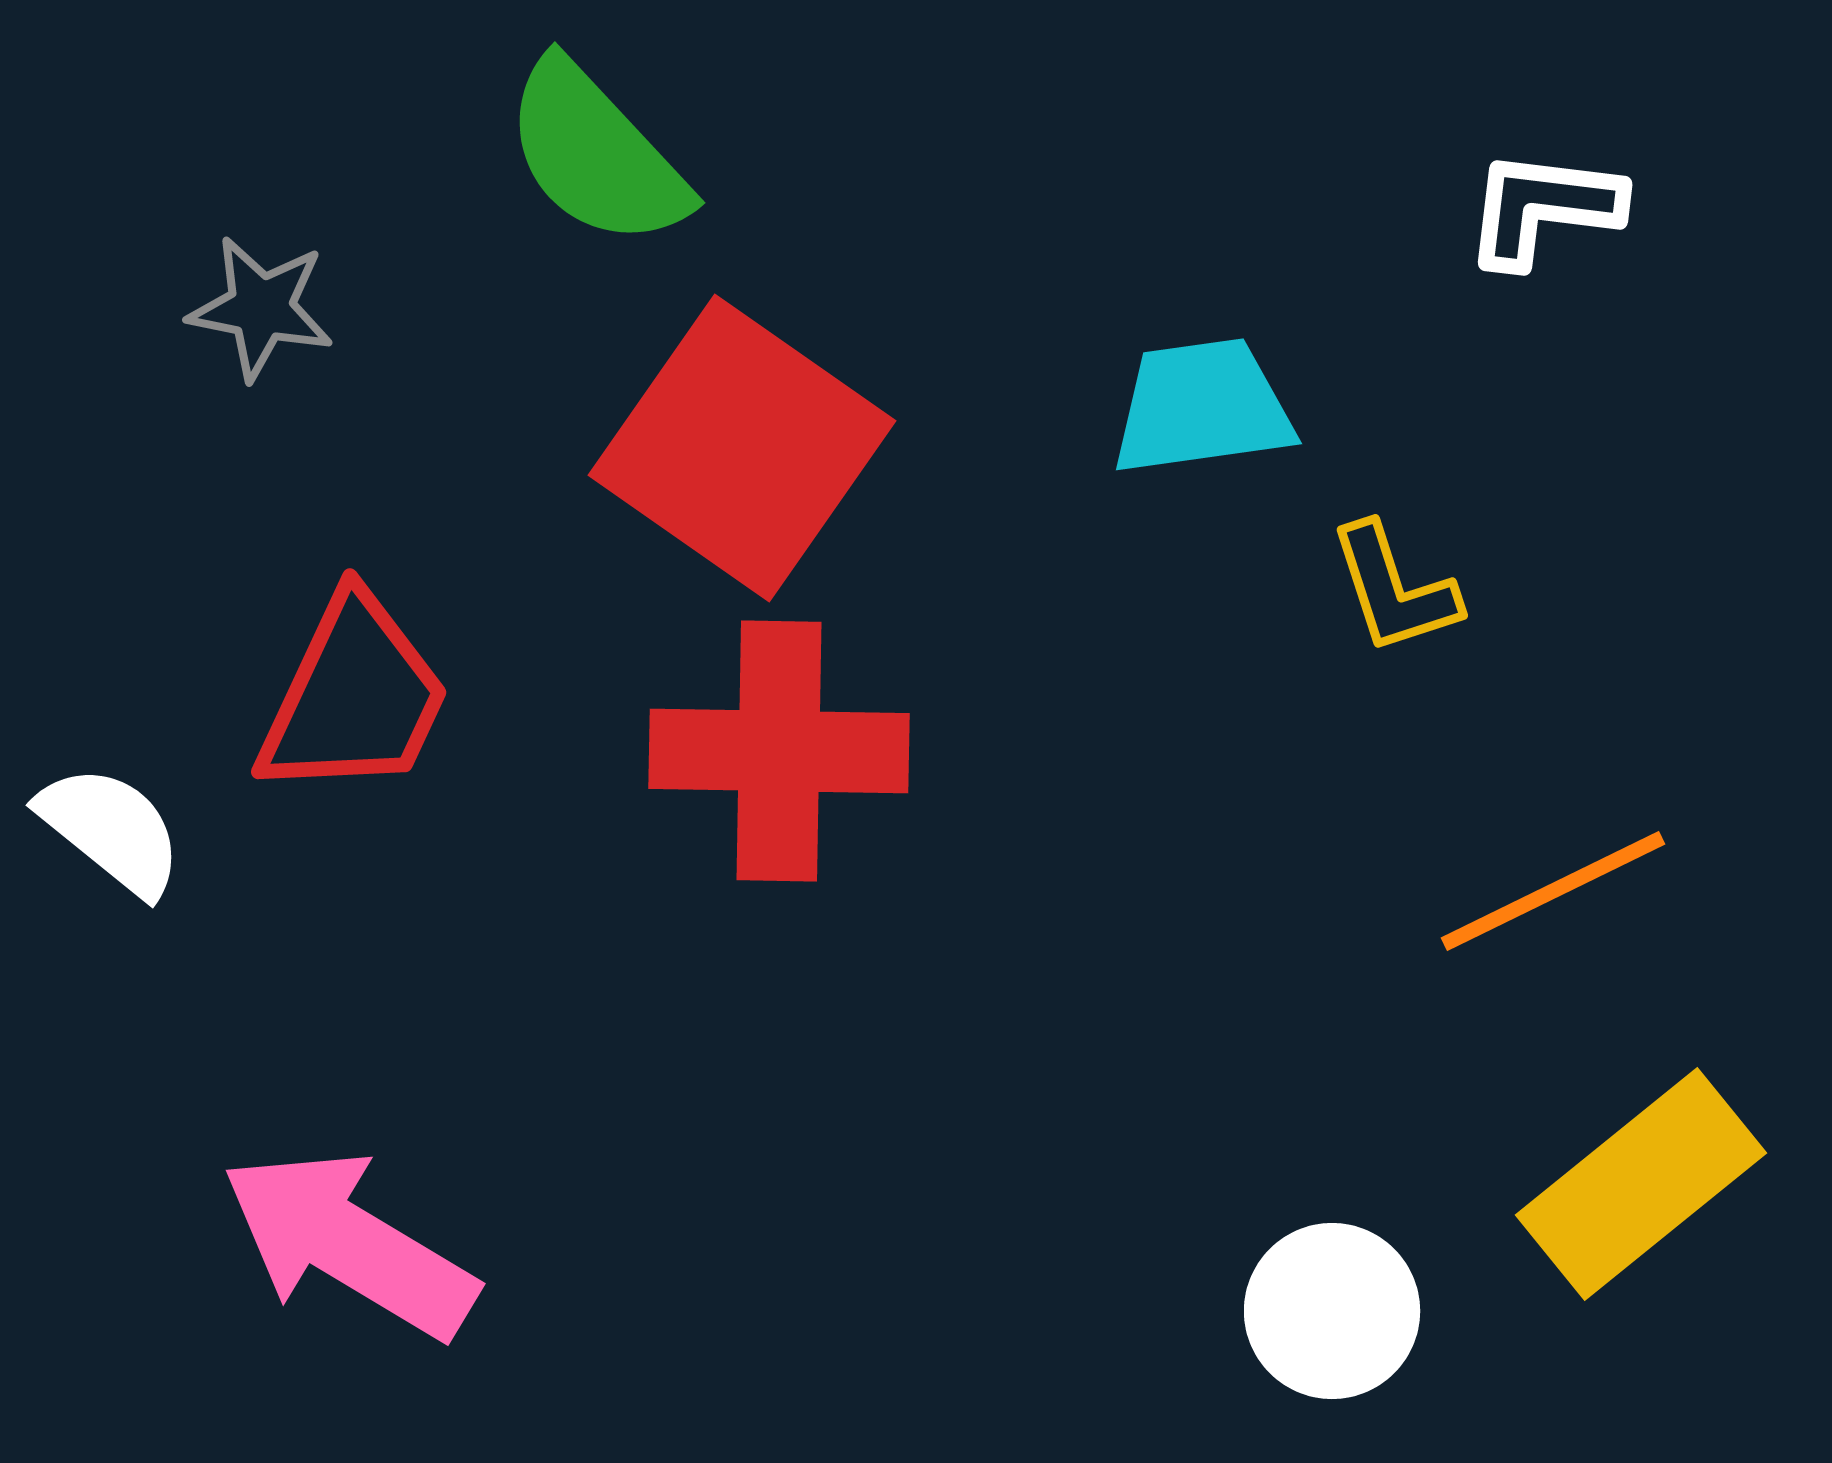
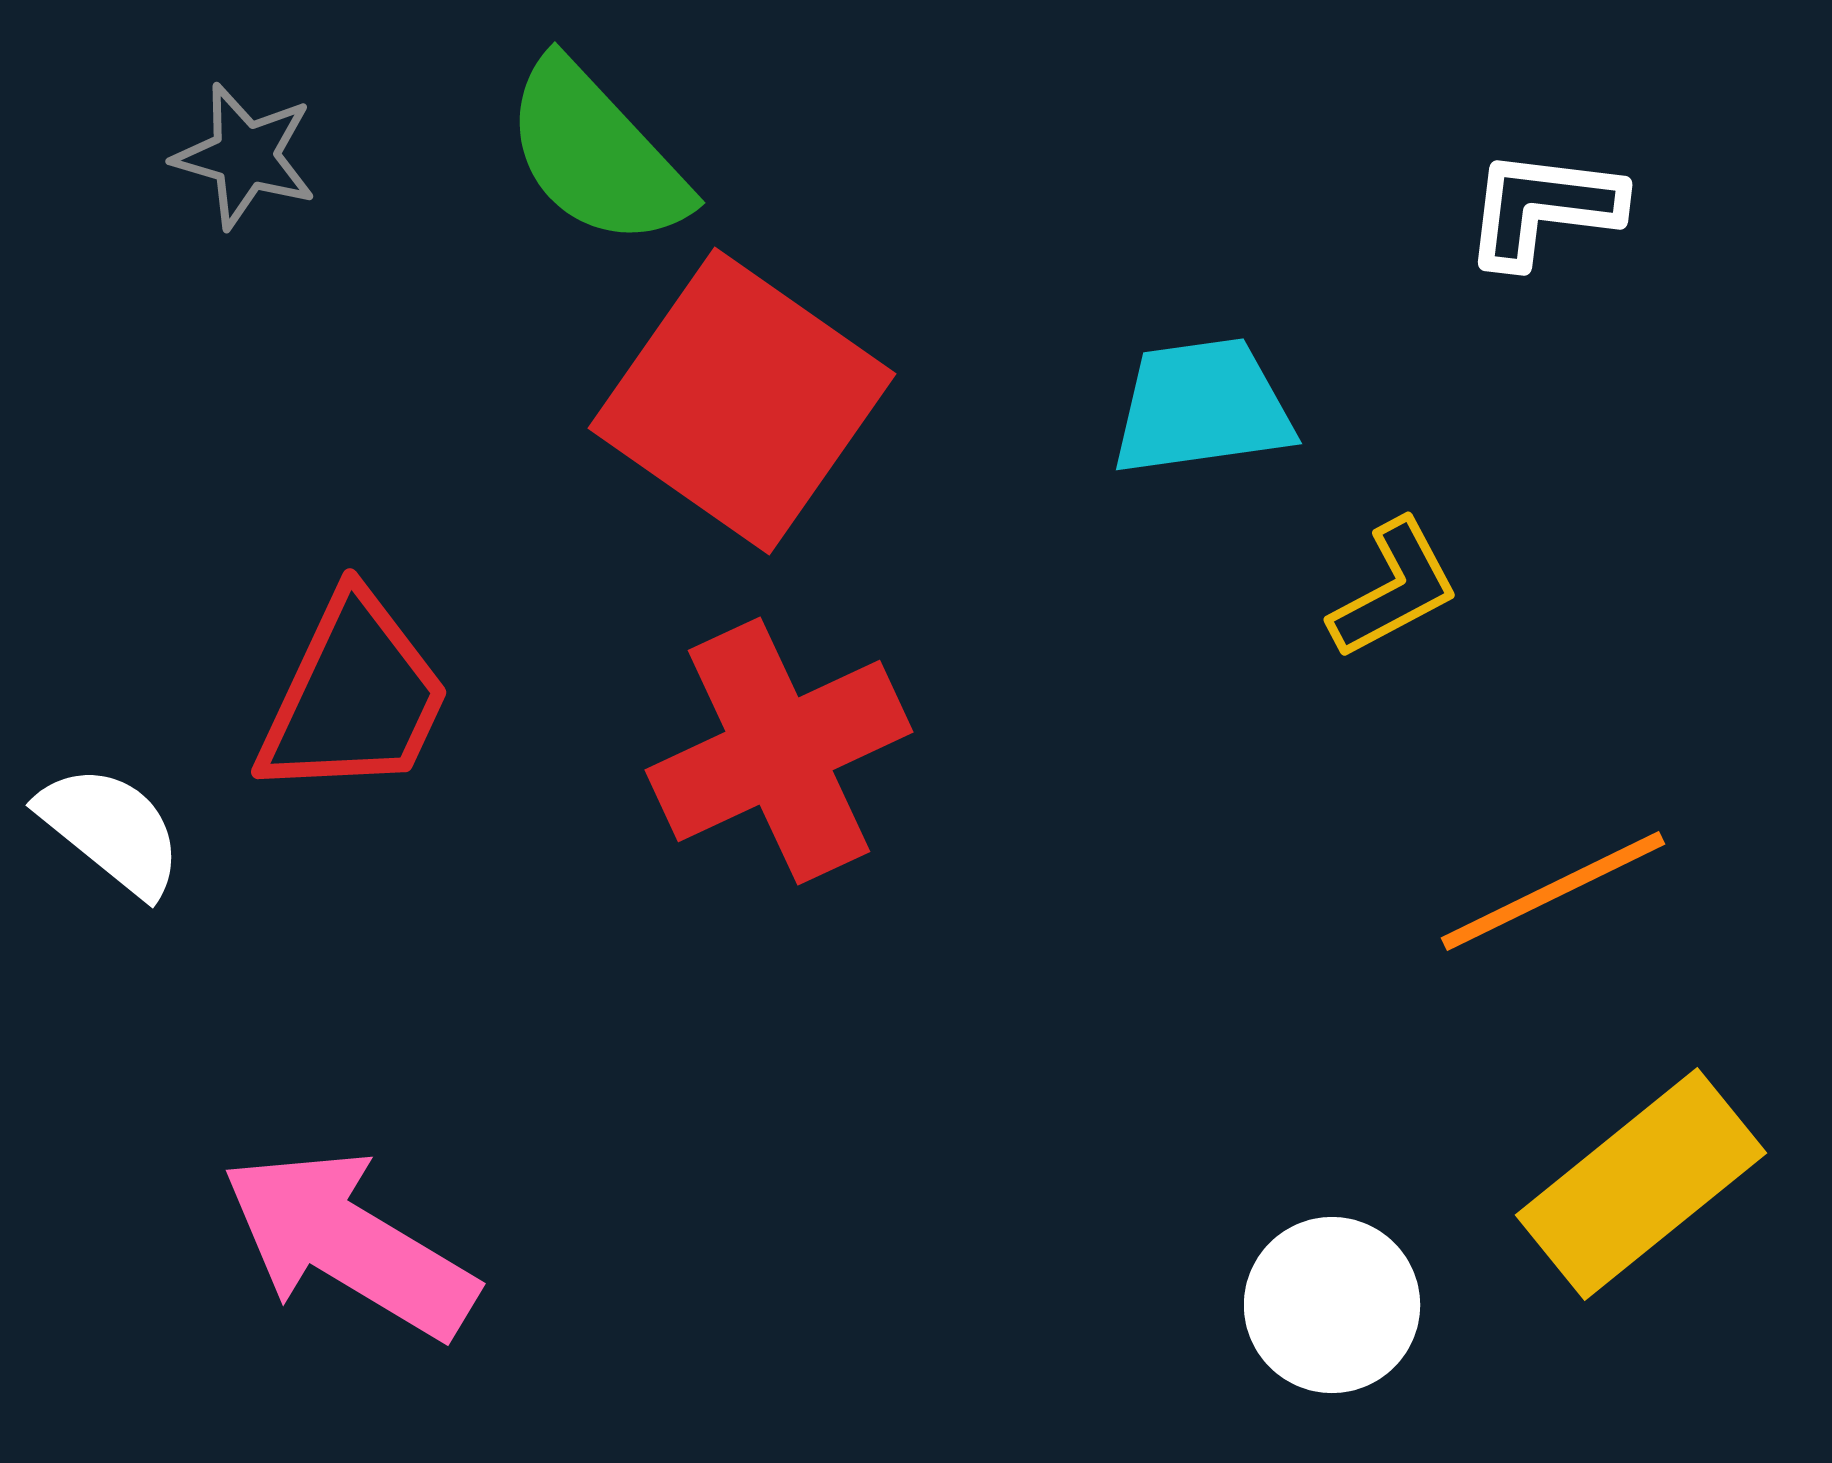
gray star: moved 16 px left, 152 px up; rotated 5 degrees clockwise
red square: moved 47 px up
yellow L-shape: rotated 100 degrees counterclockwise
red cross: rotated 26 degrees counterclockwise
white circle: moved 6 px up
